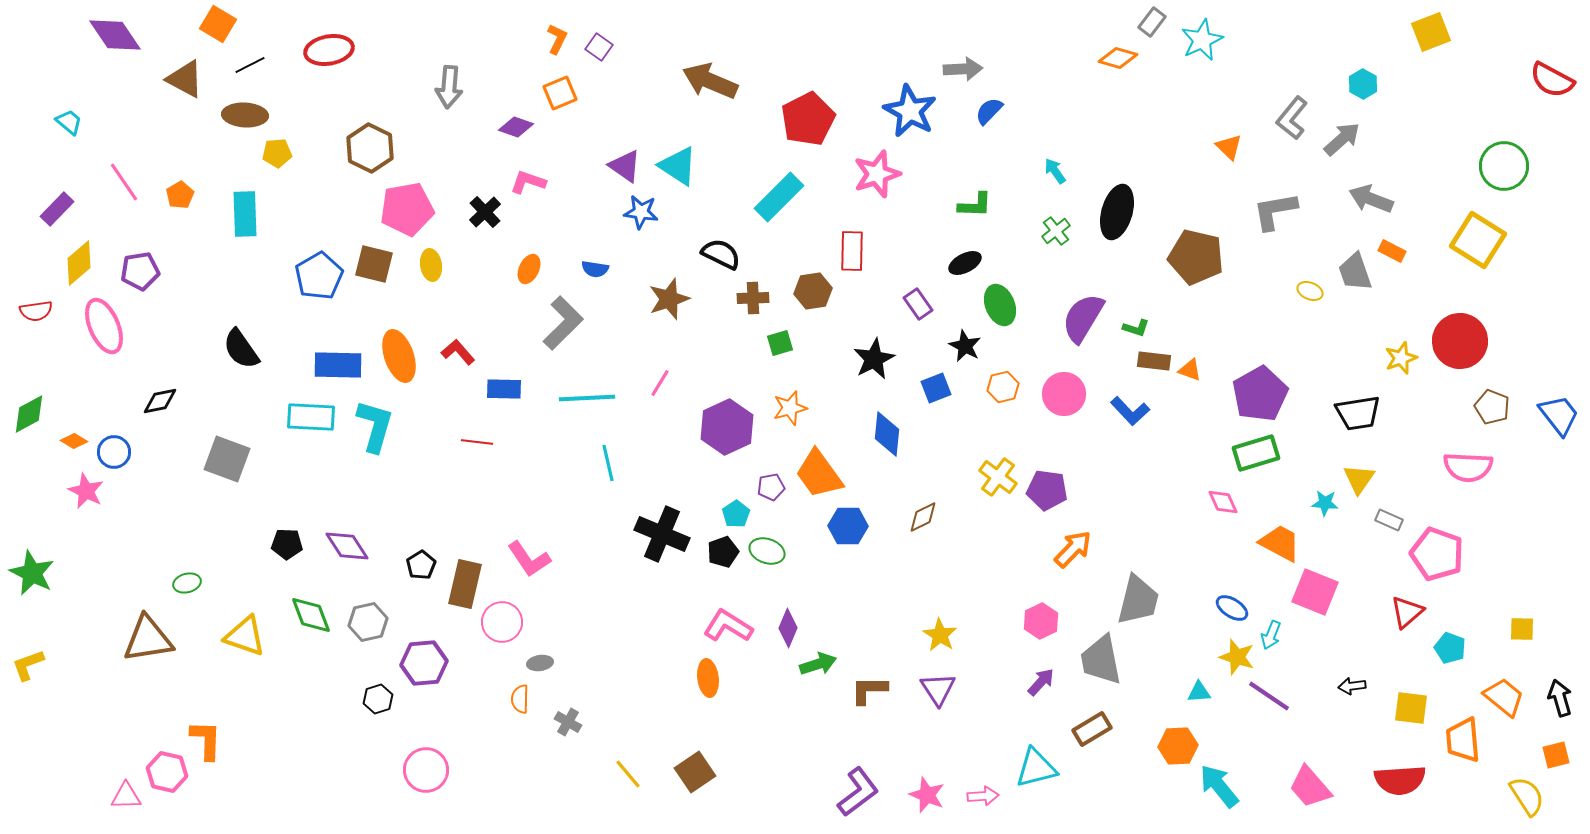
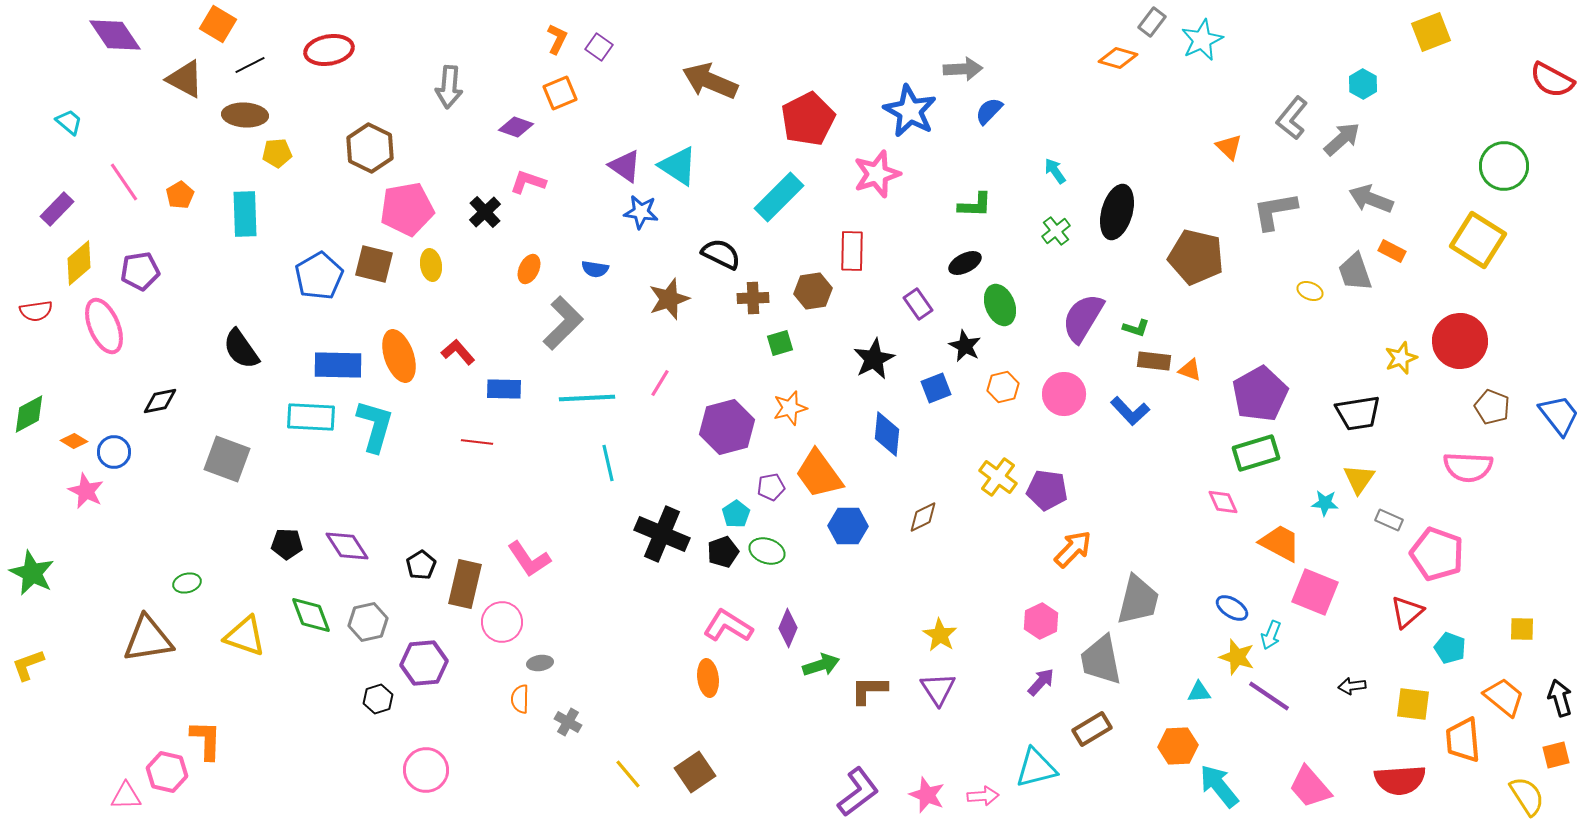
purple hexagon at (727, 427): rotated 10 degrees clockwise
green arrow at (818, 664): moved 3 px right, 1 px down
yellow square at (1411, 708): moved 2 px right, 4 px up
